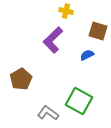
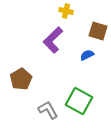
gray L-shape: moved 3 px up; rotated 25 degrees clockwise
